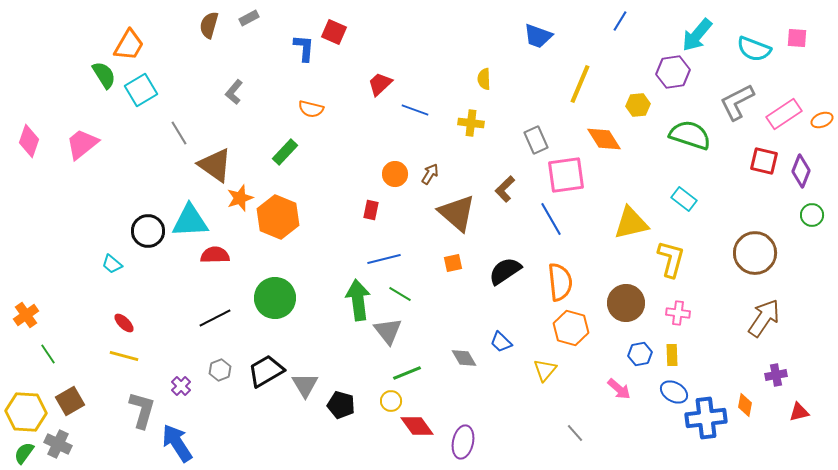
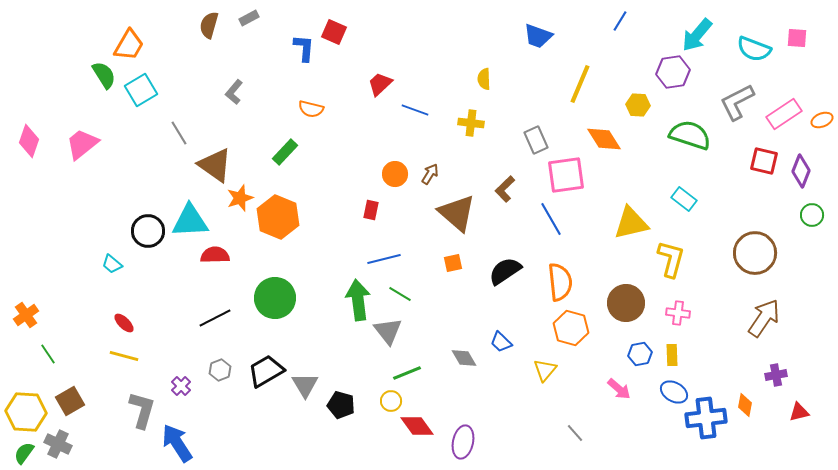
yellow hexagon at (638, 105): rotated 10 degrees clockwise
